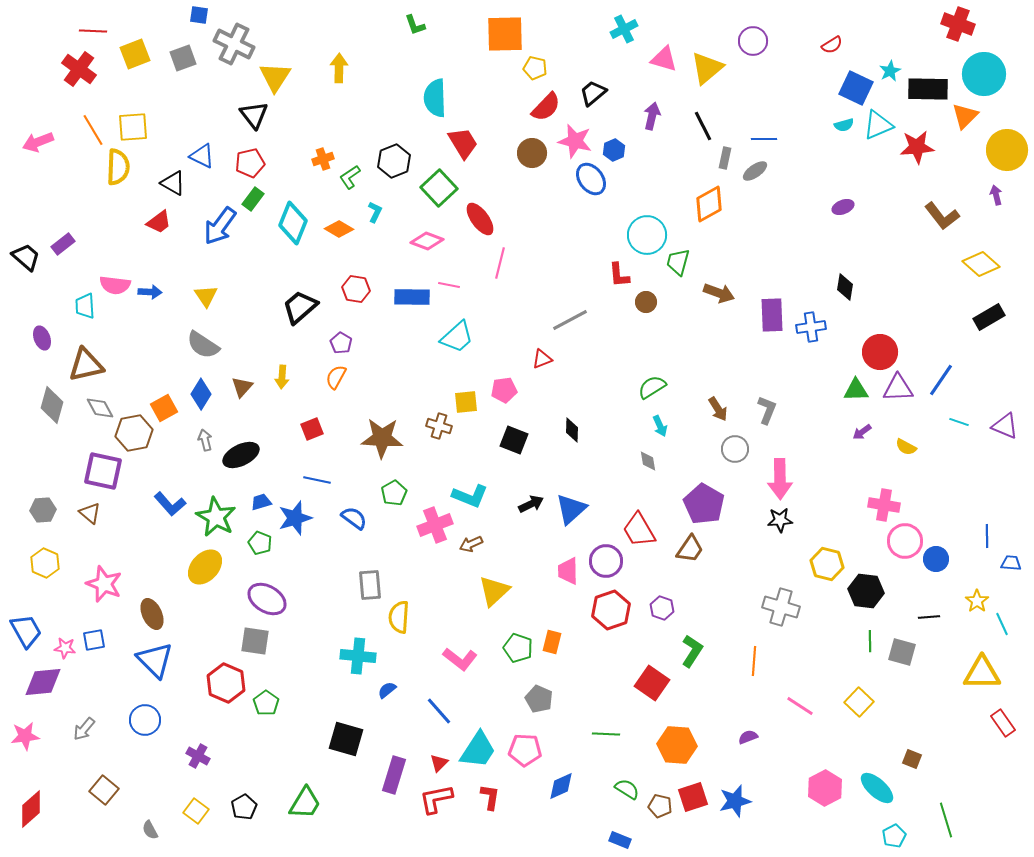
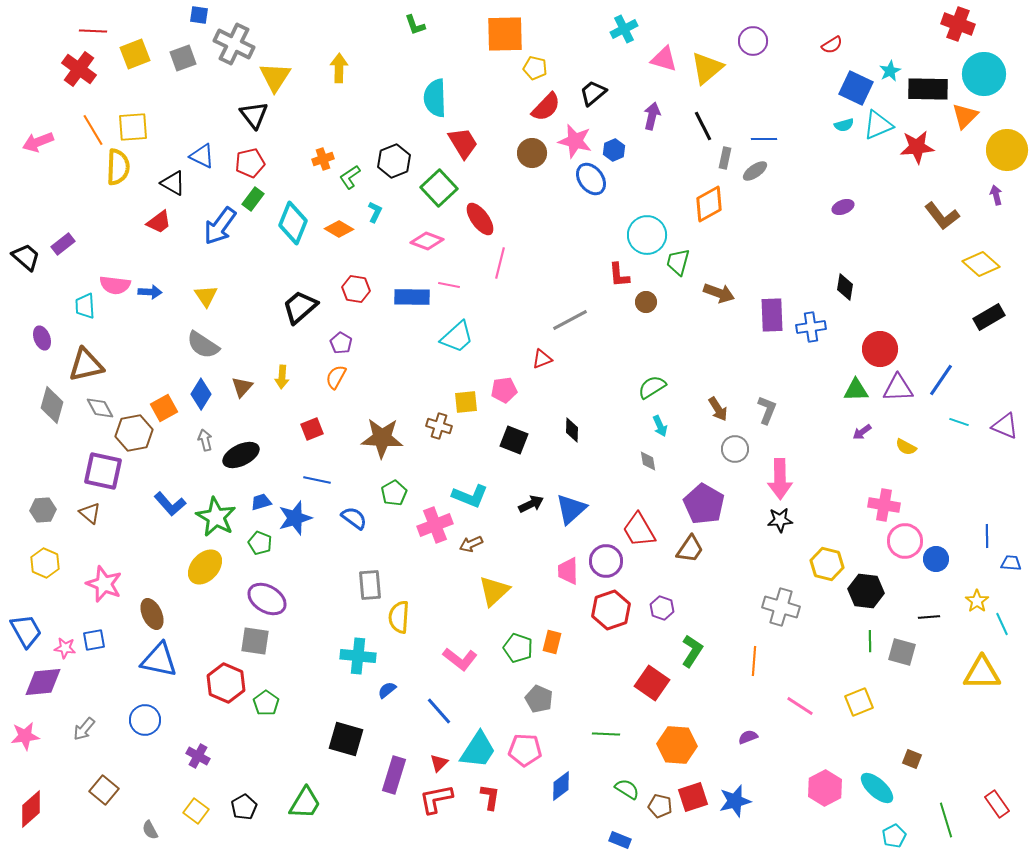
red circle at (880, 352): moved 3 px up
blue triangle at (155, 660): moved 4 px right; rotated 33 degrees counterclockwise
yellow square at (859, 702): rotated 24 degrees clockwise
red rectangle at (1003, 723): moved 6 px left, 81 px down
blue diamond at (561, 786): rotated 12 degrees counterclockwise
